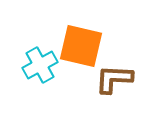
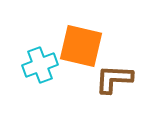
cyan cross: rotated 8 degrees clockwise
